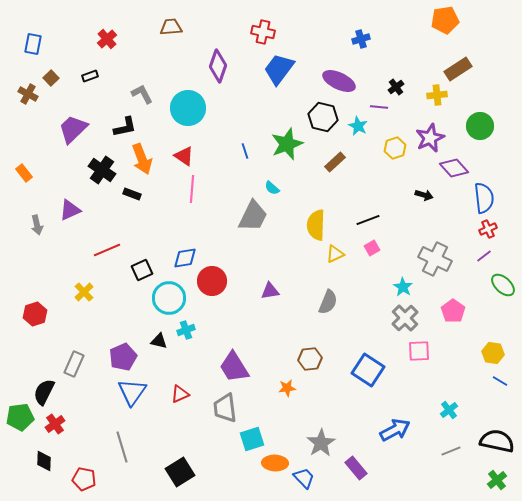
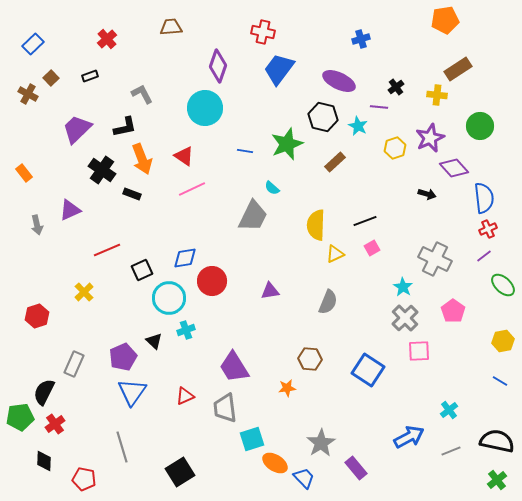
blue rectangle at (33, 44): rotated 35 degrees clockwise
yellow cross at (437, 95): rotated 12 degrees clockwise
cyan circle at (188, 108): moved 17 px right
purple trapezoid at (73, 129): moved 4 px right
blue line at (245, 151): rotated 63 degrees counterclockwise
pink line at (192, 189): rotated 60 degrees clockwise
black arrow at (424, 195): moved 3 px right, 1 px up
black line at (368, 220): moved 3 px left, 1 px down
red hexagon at (35, 314): moved 2 px right, 2 px down
black triangle at (159, 341): moved 5 px left; rotated 30 degrees clockwise
yellow hexagon at (493, 353): moved 10 px right, 12 px up; rotated 20 degrees counterclockwise
brown hexagon at (310, 359): rotated 10 degrees clockwise
red triangle at (180, 394): moved 5 px right, 2 px down
blue arrow at (395, 430): moved 14 px right, 7 px down
orange ellipse at (275, 463): rotated 30 degrees clockwise
